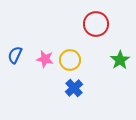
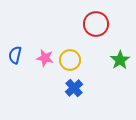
blue semicircle: rotated 12 degrees counterclockwise
pink star: moved 1 px up
